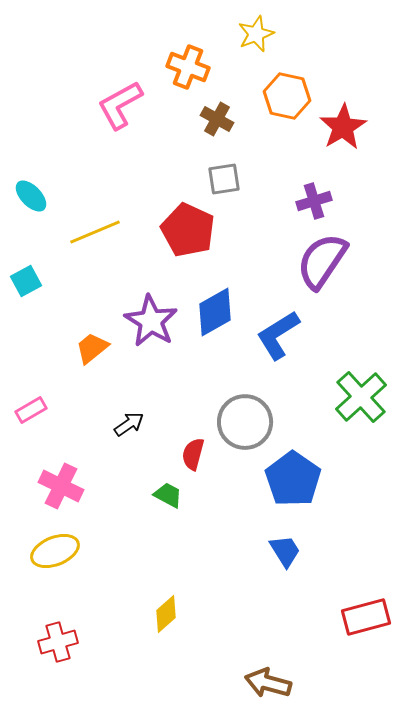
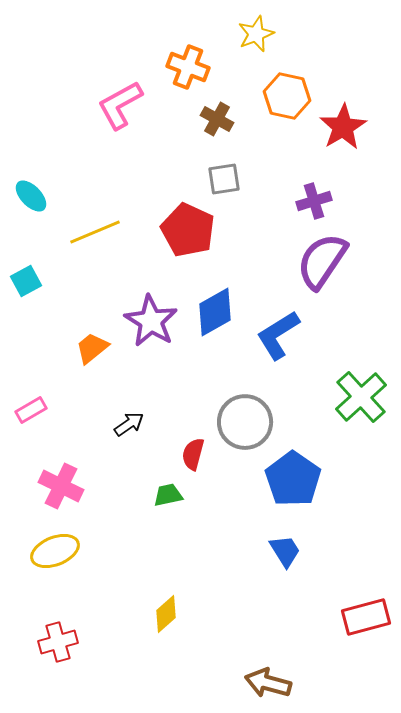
green trapezoid: rotated 40 degrees counterclockwise
